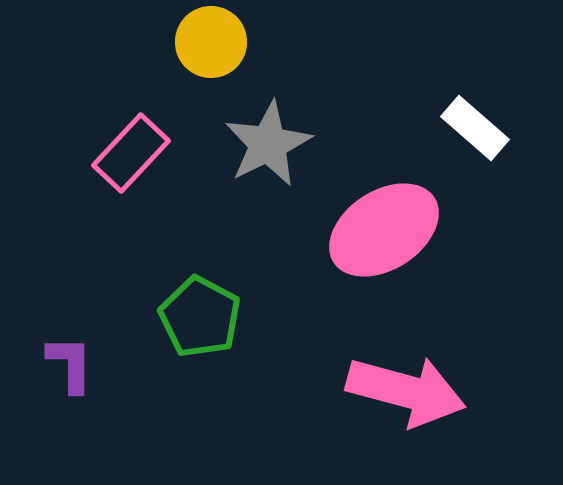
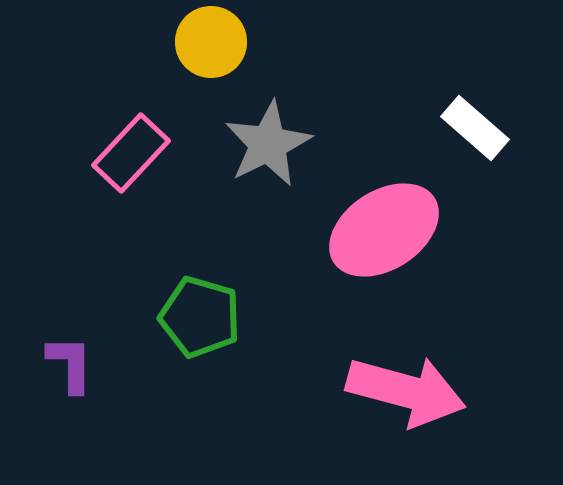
green pentagon: rotated 12 degrees counterclockwise
